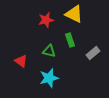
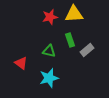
yellow triangle: rotated 30 degrees counterclockwise
red star: moved 4 px right, 3 px up
gray rectangle: moved 6 px left, 3 px up
red triangle: moved 2 px down
